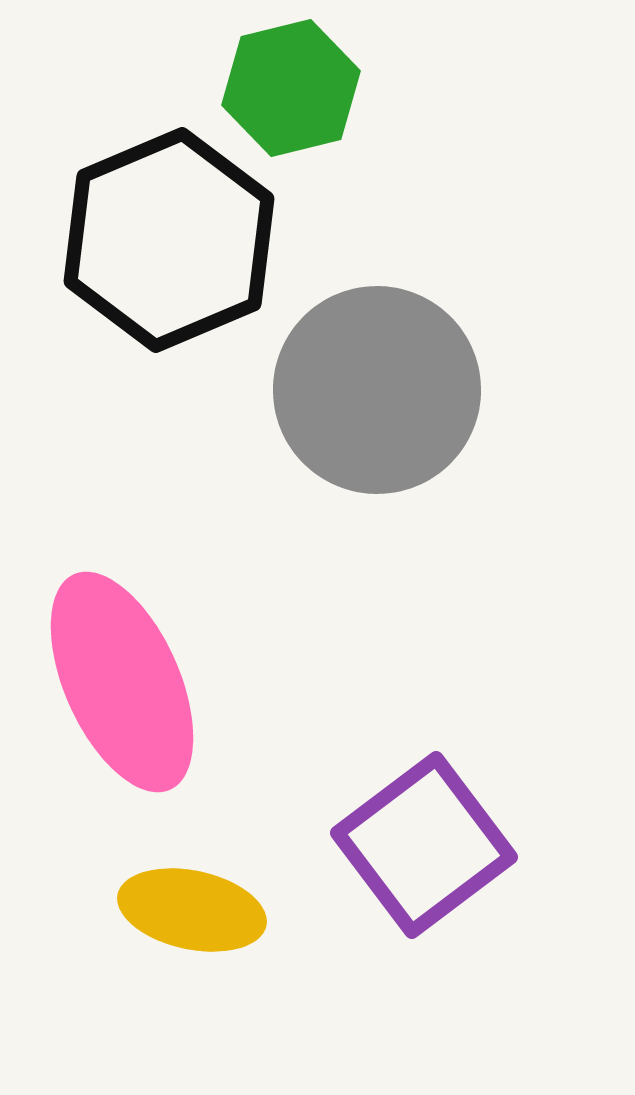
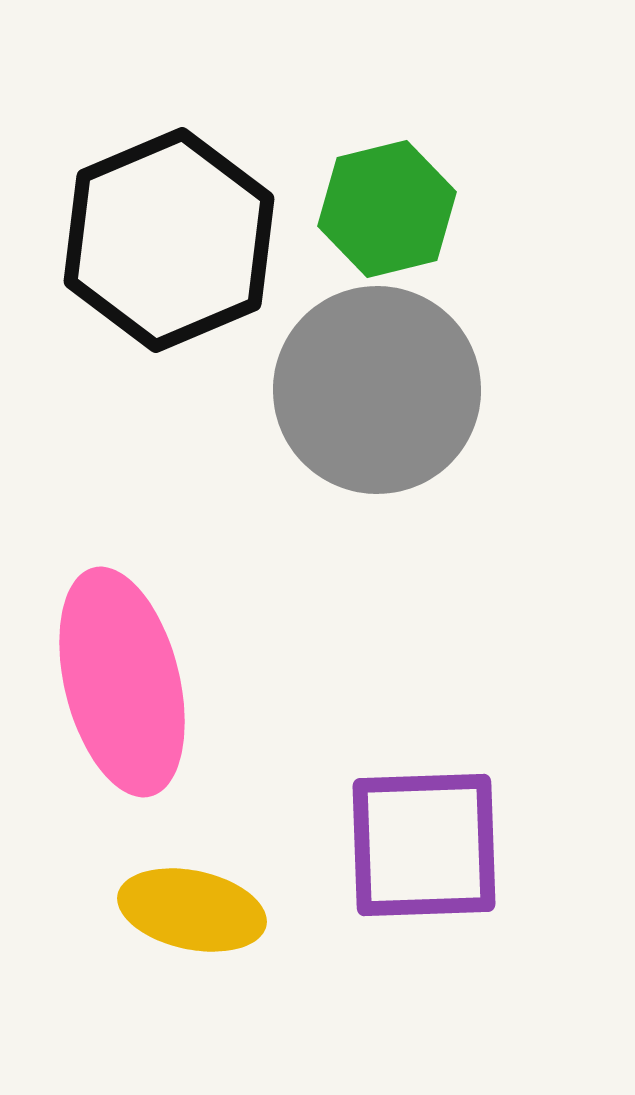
green hexagon: moved 96 px right, 121 px down
pink ellipse: rotated 10 degrees clockwise
purple square: rotated 35 degrees clockwise
